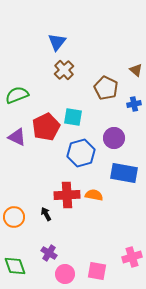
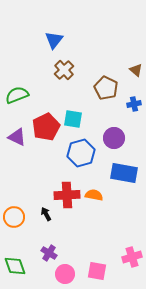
blue triangle: moved 3 px left, 2 px up
cyan square: moved 2 px down
